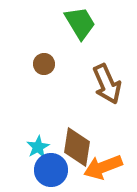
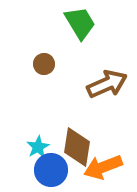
brown arrow: rotated 90 degrees counterclockwise
